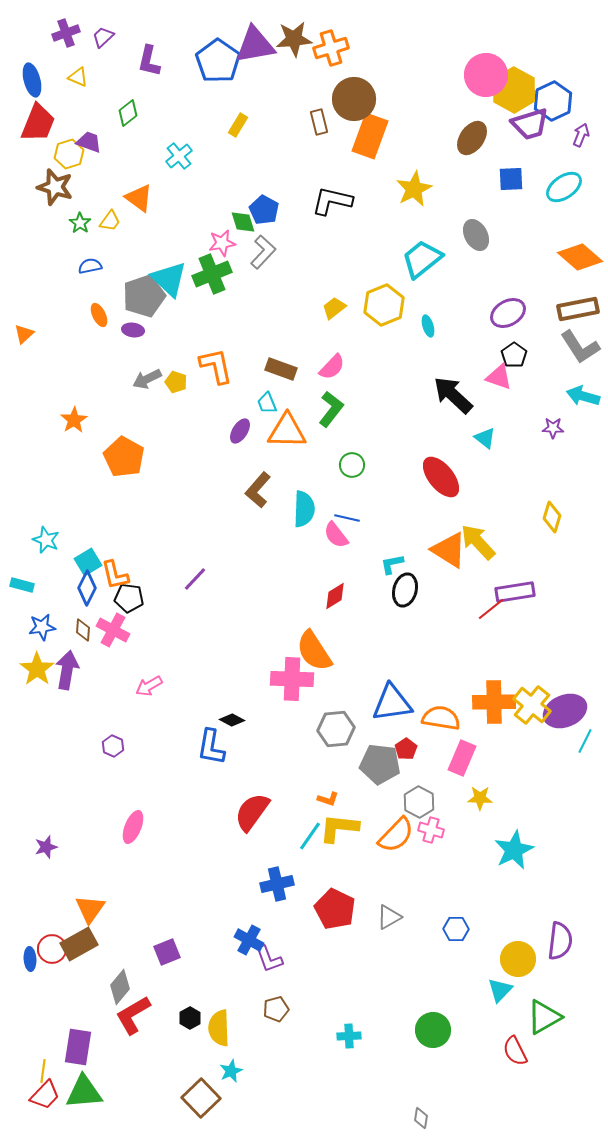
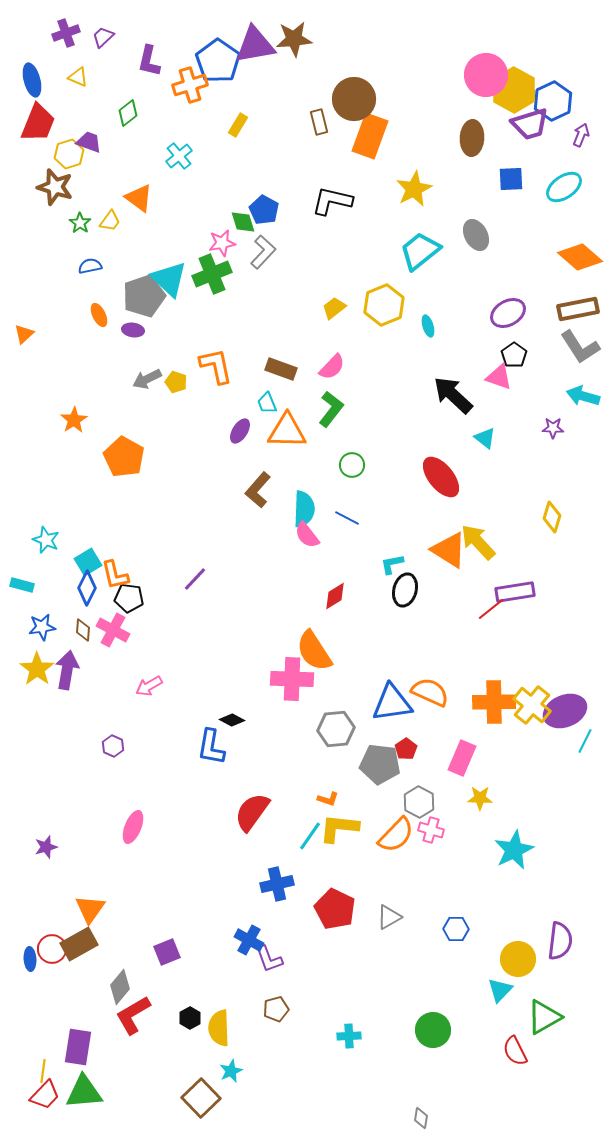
orange cross at (331, 48): moved 141 px left, 37 px down
brown ellipse at (472, 138): rotated 32 degrees counterclockwise
cyan trapezoid at (422, 259): moved 2 px left, 8 px up
blue line at (347, 518): rotated 15 degrees clockwise
pink semicircle at (336, 535): moved 29 px left
orange semicircle at (441, 718): moved 11 px left, 26 px up; rotated 15 degrees clockwise
